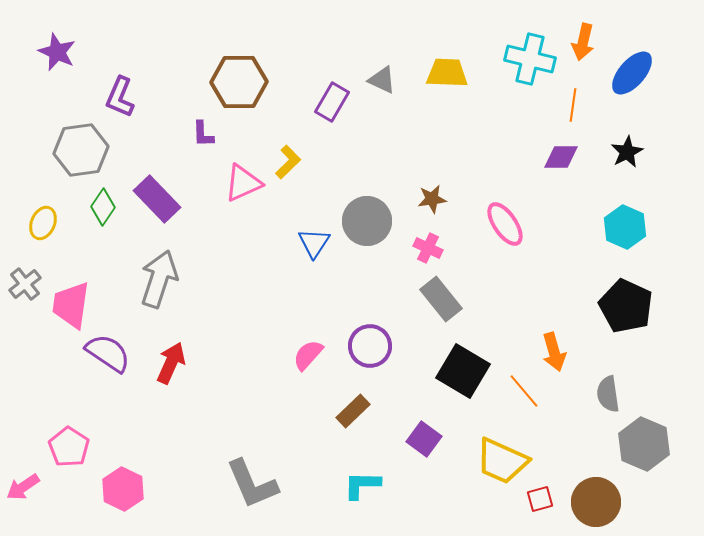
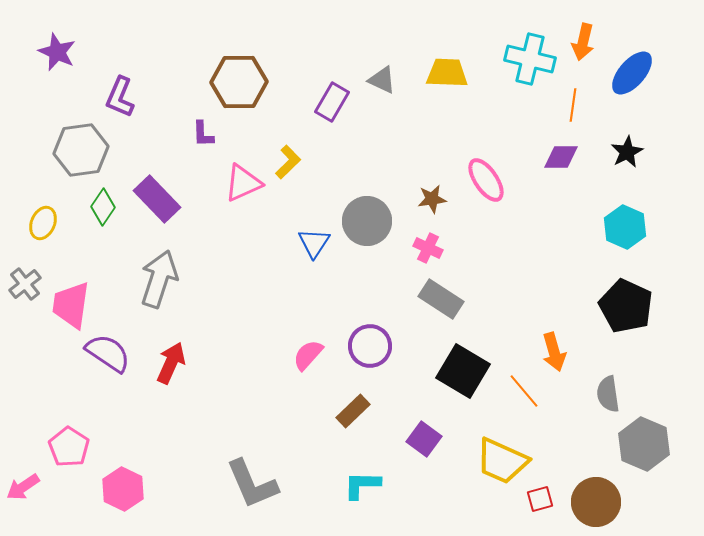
pink ellipse at (505, 224): moved 19 px left, 44 px up
gray rectangle at (441, 299): rotated 18 degrees counterclockwise
